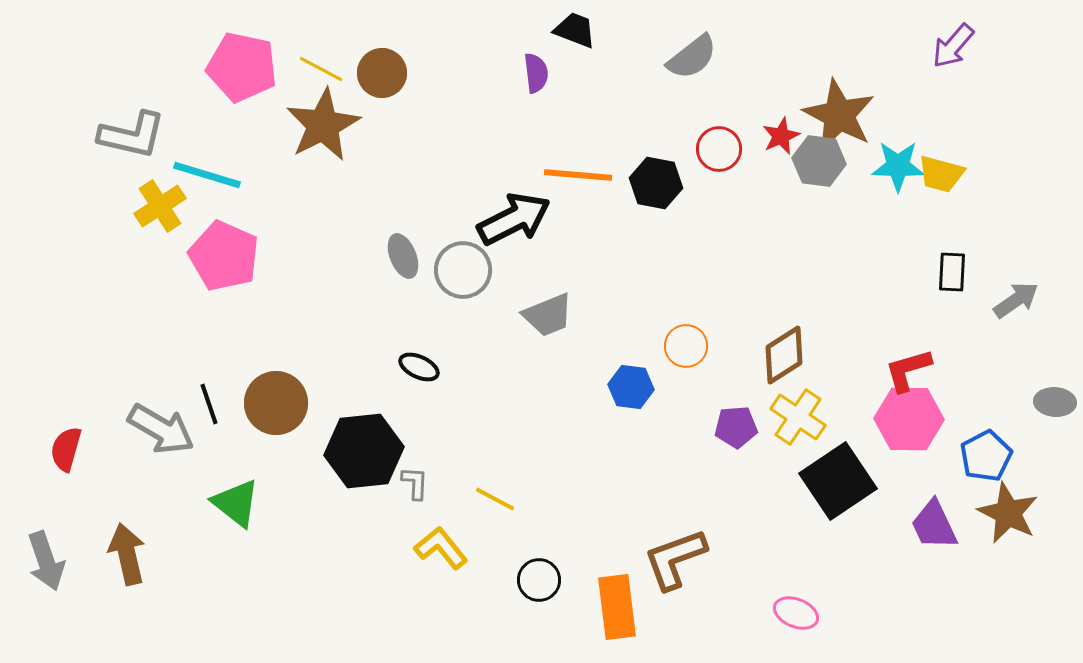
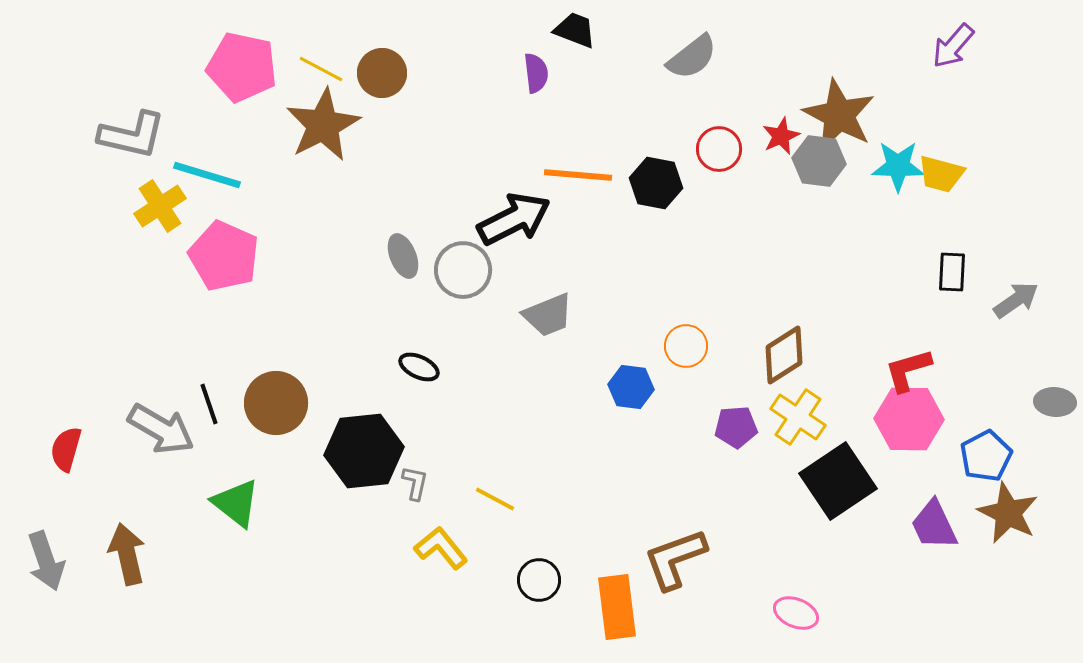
gray L-shape at (415, 483): rotated 9 degrees clockwise
